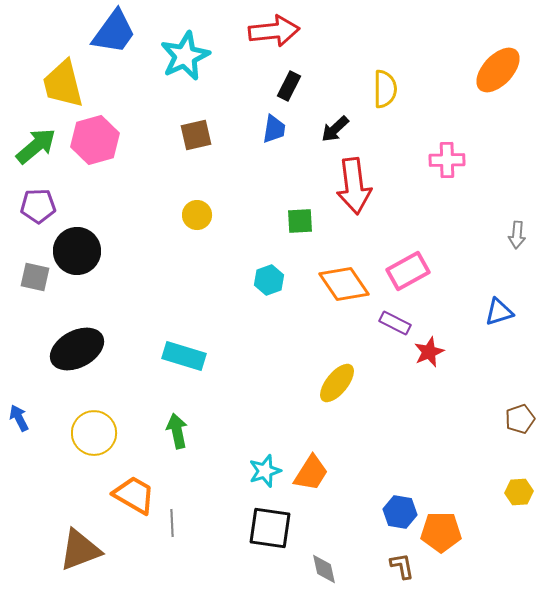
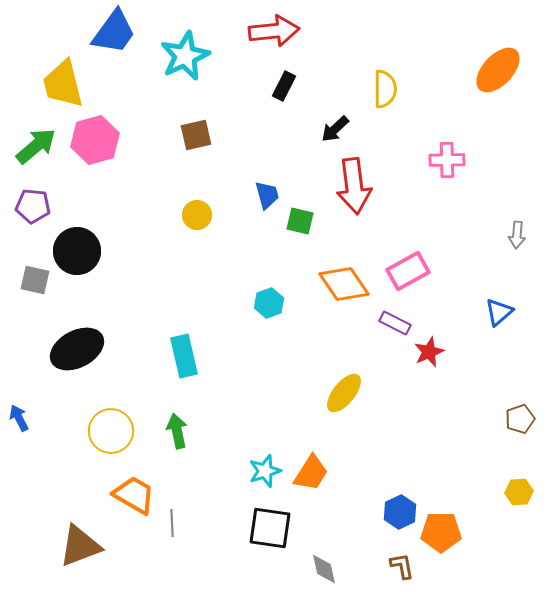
black rectangle at (289, 86): moved 5 px left
blue trapezoid at (274, 129): moved 7 px left, 66 px down; rotated 24 degrees counterclockwise
purple pentagon at (38, 206): moved 5 px left; rotated 8 degrees clockwise
green square at (300, 221): rotated 16 degrees clockwise
gray square at (35, 277): moved 3 px down
cyan hexagon at (269, 280): moved 23 px down
blue triangle at (499, 312): rotated 24 degrees counterclockwise
cyan rectangle at (184, 356): rotated 60 degrees clockwise
yellow ellipse at (337, 383): moved 7 px right, 10 px down
yellow circle at (94, 433): moved 17 px right, 2 px up
blue hexagon at (400, 512): rotated 24 degrees clockwise
brown triangle at (80, 550): moved 4 px up
